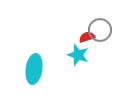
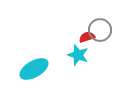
cyan ellipse: rotated 52 degrees clockwise
